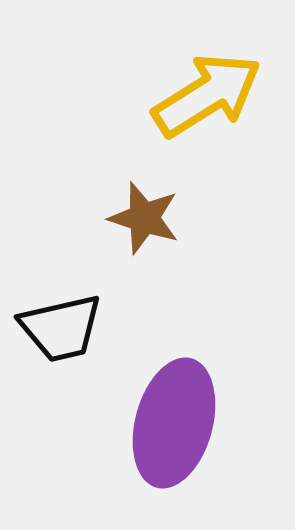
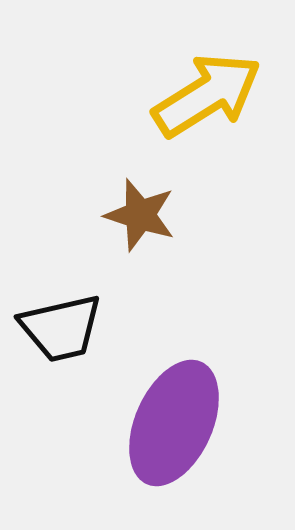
brown star: moved 4 px left, 3 px up
purple ellipse: rotated 9 degrees clockwise
